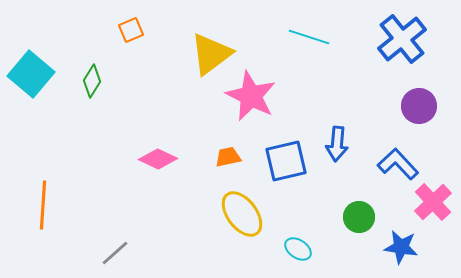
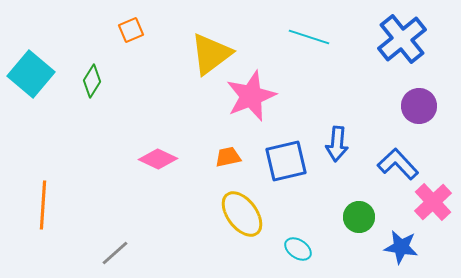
pink star: rotated 24 degrees clockwise
